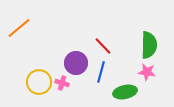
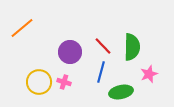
orange line: moved 3 px right
green semicircle: moved 17 px left, 2 px down
purple circle: moved 6 px left, 11 px up
pink star: moved 2 px right, 2 px down; rotated 30 degrees counterclockwise
pink cross: moved 2 px right, 1 px up
green ellipse: moved 4 px left
